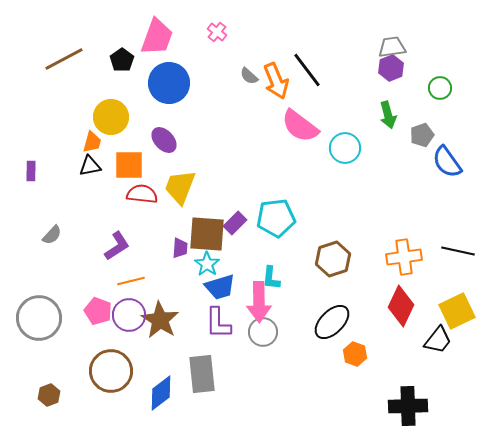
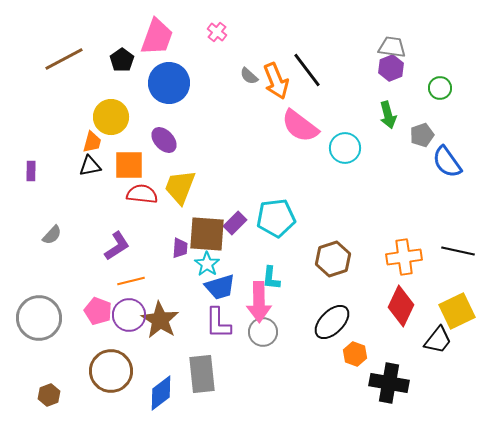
gray trapezoid at (392, 47): rotated 16 degrees clockwise
black cross at (408, 406): moved 19 px left, 23 px up; rotated 12 degrees clockwise
